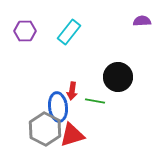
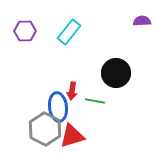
black circle: moved 2 px left, 4 px up
red triangle: moved 1 px down
